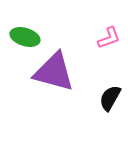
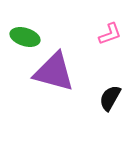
pink L-shape: moved 1 px right, 4 px up
